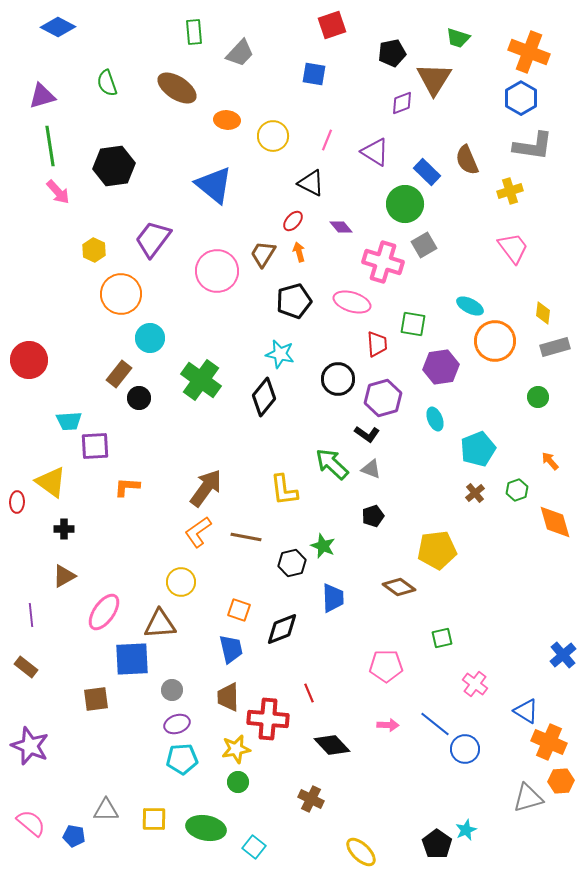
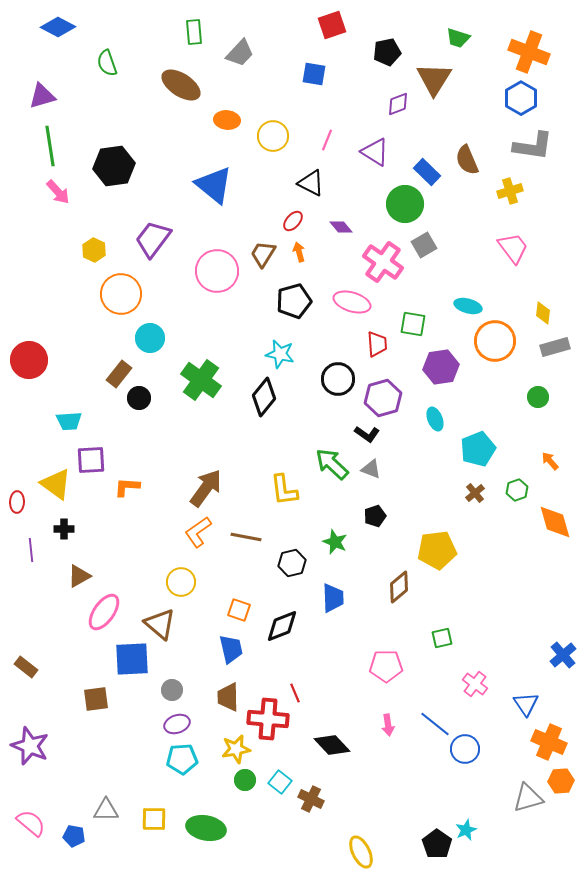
black pentagon at (392, 53): moved 5 px left, 1 px up
green semicircle at (107, 83): moved 20 px up
brown ellipse at (177, 88): moved 4 px right, 3 px up
purple diamond at (402, 103): moved 4 px left, 1 px down
pink cross at (383, 262): rotated 18 degrees clockwise
cyan ellipse at (470, 306): moved 2 px left; rotated 12 degrees counterclockwise
purple square at (95, 446): moved 4 px left, 14 px down
yellow triangle at (51, 482): moved 5 px right, 2 px down
black pentagon at (373, 516): moved 2 px right
green star at (323, 546): moved 12 px right, 4 px up
brown triangle at (64, 576): moved 15 px right
brown diamond at (399, 587): rotated 76 degrees counterclockwise
purple line at (31, 615): moved 65 px up
brown triangle at (160, 624): rotated 44 degrees clockwise
black diamond at (282, 629): moved 3 px up
red line at (309, 693): moved 14 px left
blue triangle at (526, 711): moved 7 px up; rotated 24 degrees clockwise
pink arrow at (388, 725): rotated 80 degrees clockwise
green circle at (238, 782): moved 7 px right, 2 px up
cyan square at (254, 847): moved 26 px right, 65 px up
yellow ellipse at (361, 852): rotated 20 degrees clockwise
